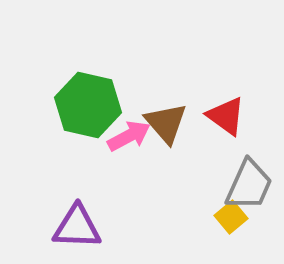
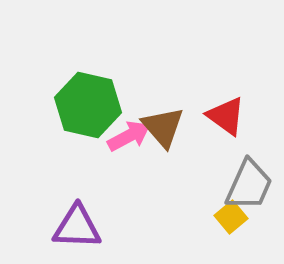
brown triangle: moved 3 px left, 4 px down
